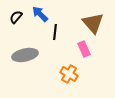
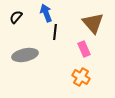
blue arrow: moved 6 px right, 1 px up; rotated 24 degrees clockwise
orange cross: moved 12 px right, 3 px down
